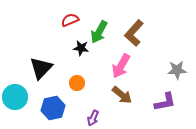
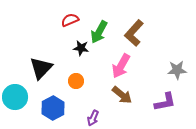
orange circle: moved 1 px left, 2 px up
blue hexagon: rotated 15 degrees counterclockwise
